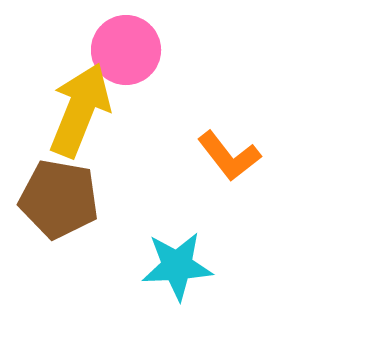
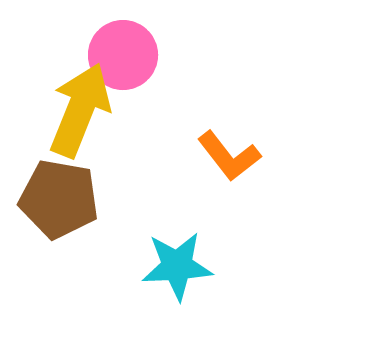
pink circle: moved 3 px left, 5 px down
